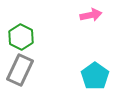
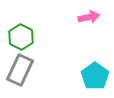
pink arrow: moved 2 px left, 2 px down
